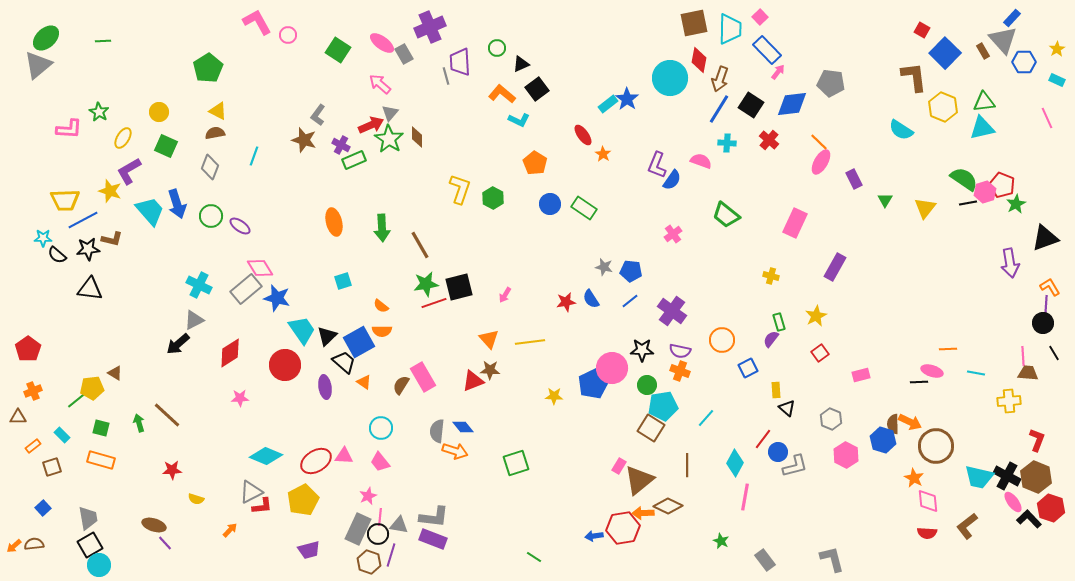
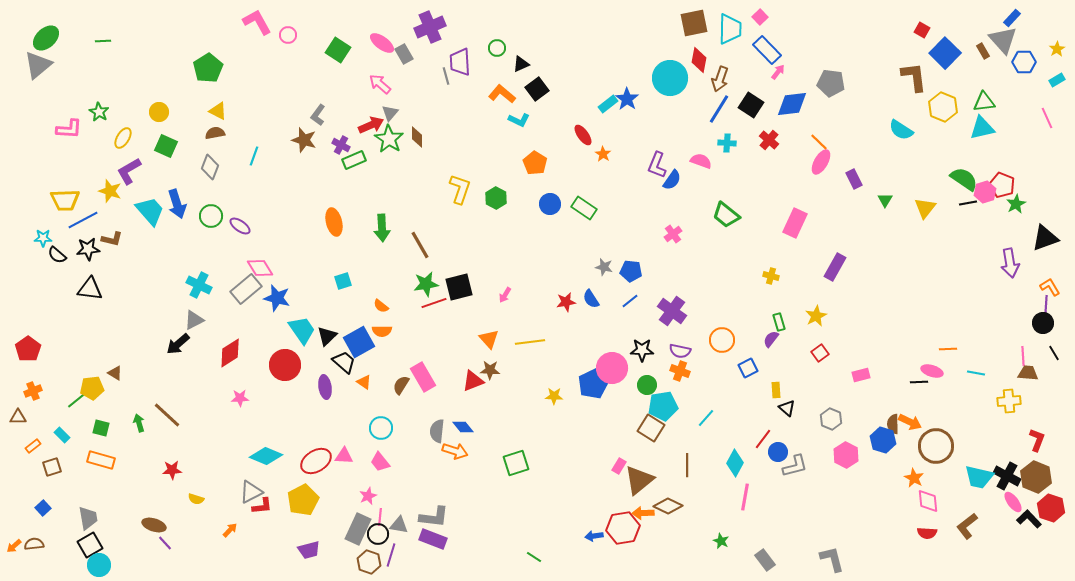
cyan rectangle at (1057, 80): rotated 56 degrees counterclockwise
green hexagon at (493, 198): moved 3 px right
